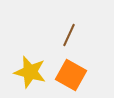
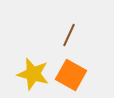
yellow star: moved 3 px right, 2 px down
